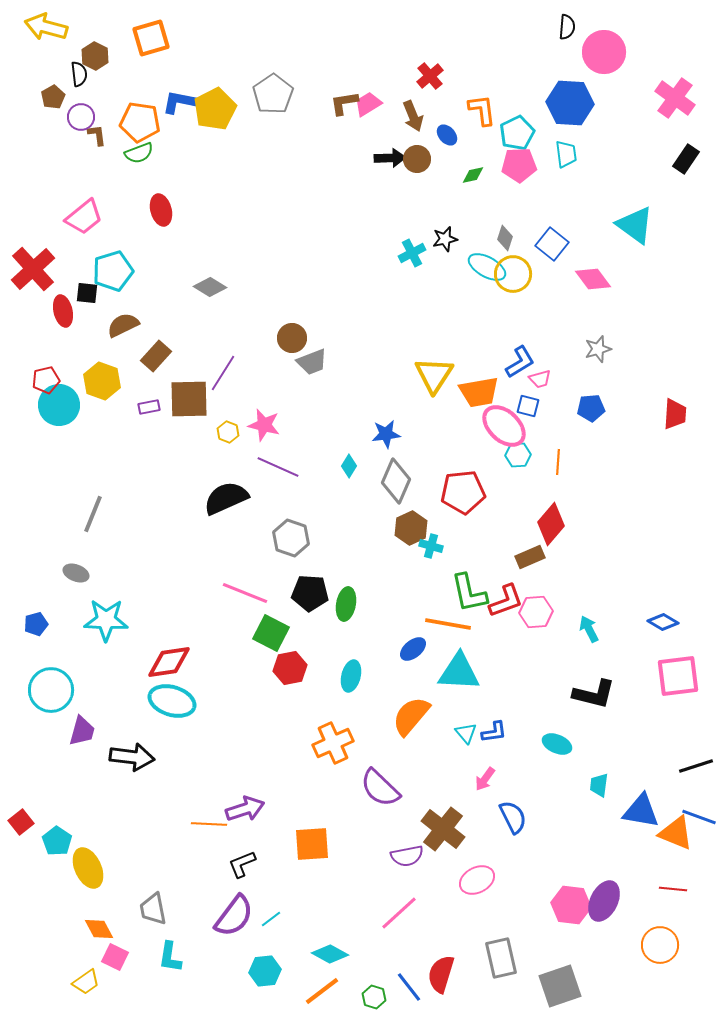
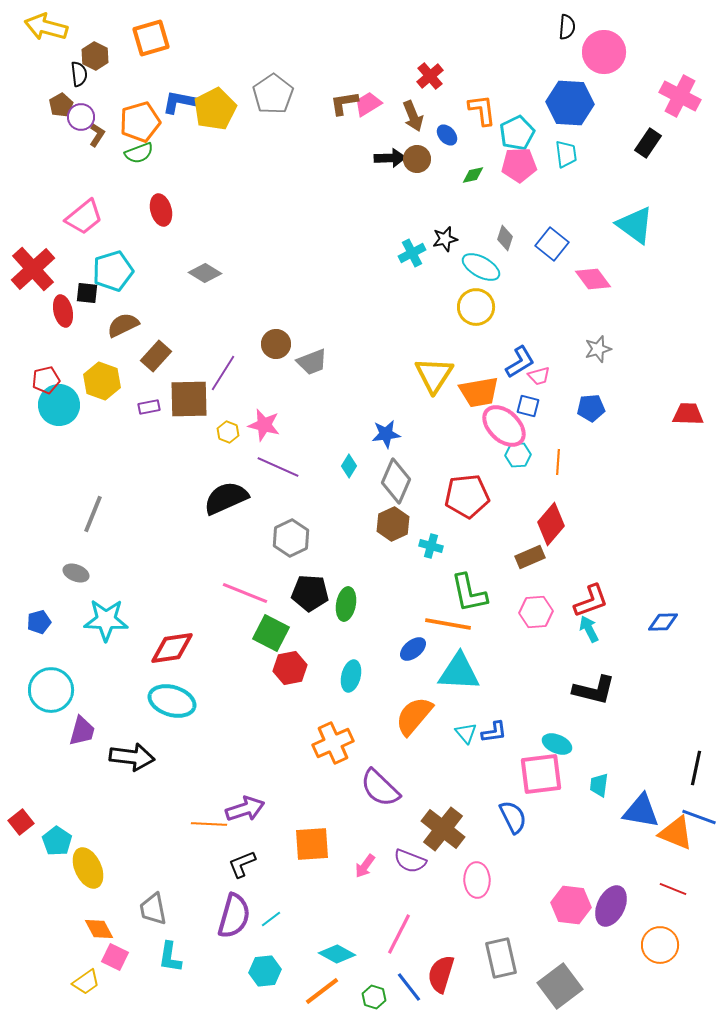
brown pentagon at (53, 97): moved 8 px right, 8 px down
pink cross at (675, 98): moved 5 px right, 2 px up; rotated 9 degrees counterclockwise
orange pentagon at (140, 122): rotated 24 degrees counterclockwise
brown L-shape at (97, 135): rotated 40 degrees clockwise
black rectangle at (686, 159): moved 38 px left, 16 px up
cyan ellipse at (487, 267): moved 6 px left
yellow circle at (513, 274): moved 37 px left, 33 px down
gray diamond at (210, 287): moved 5 px left, 14 px up
brown circle at (292, 338): moved 16 px left, 6 px down
pink trapezoid at (540, 379): moved 1 px left, 3 px up
red trapezoid at (675, 414): moved 13 px right; rotated 92 degrees counterclockwise
red pentagon at (463, 492): moved 4 px right, 4 px down
brown hexagon at (411, 528): moved 18 px left, 4 px up
gray hexagon at (291, 538): rotated 15 degrees clockwise
red L-shape at (506, 601): moved 85 px right
blue diamond at (663, 622): rotated 32 degrees counterclockwise
blue pentagon at (36, 624): moved 3 px right, 2 px up
red diamond at (169, 662): moved 3 px right, 14 px up
pink square at (678, 676): moved 137 px left, 98 px down
black L-shape at (594, 694): moved 4 px up
orange semicircle at (411, 716): moved 3 px right
black line at (696, 766): moved 2 px down; rotated 60 degrees counterclockwise
pink arrow at (485, 779): moved 120 px left, 87 px down
purple semicircle at (407, 856): moved 3 px right, 5 px down; rotated 32 degrees clockwise
pink ellipse at (477, 880): rotated 64 degrees counterclockwise
red line at (673, 889): rotated 16 degrees clockwise
purple ellipse at (604, 901): moved 7 px right, 5 px down
pink line at (399, 913): moved 21 px down; rotated 21 degrees counterclockwise
purple semicircle at (234, 916): rotated 21 degrees counterclockwise
cyan diamond at (330, 954): moved 7 px right
gray square at (560, 986): rotated 18 degrees counterclockwise
